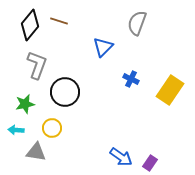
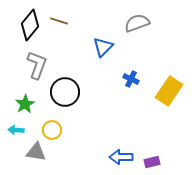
gray semicircle: rotated 50 degrees clockwise
yellow rectangle: moved 1 px left, 1 px down
green star: rotated 18 degrees counterclockwise
yellow circle: moved 2 px down
blue arrow: rotated 145 degrees clockwise
purple rectangle: moved 2 px right, 1 px up; rotated 42 degrees clockwise
